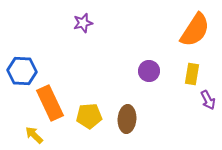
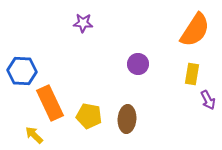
purple star: rotated 18 degrees clockwise
purple circle: moved 11 px left, 7 px up
yellow pentagon: rotated 15 degrees clockwise
